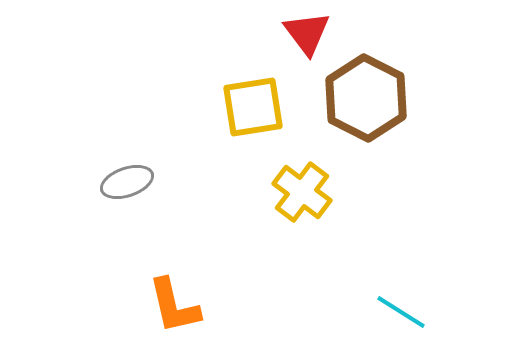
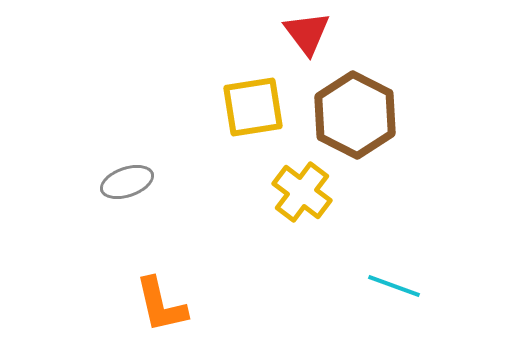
brown hexagon: moved 11 px left, 17 px down
orange L-shape: moved 13 px left, 1 px up
cyan line: moved 7 px left, 26 px up; rotated 12 degrees counterclockwise
